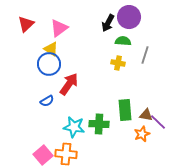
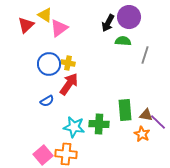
red triangle: moved 1 px down
yellow triangle: moved 6 px left, 34 px up
yellow cross: moved 50 px left
orange star: rotated 21 degrees counterclockwise
